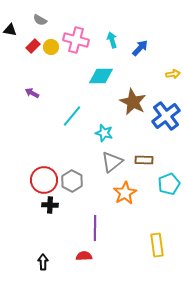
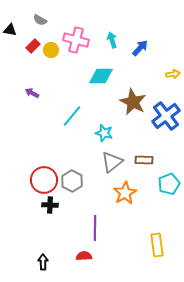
yellow circle: moved 3 px down
